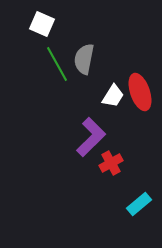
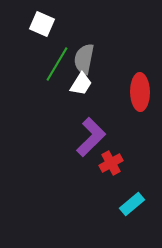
green line: rotated 60 degrees clockwise
red ellipse: rotated 18 degrees clockwise
white trapezoid: moved 32 px left, 12 px up
cyan rectangle: moved 7 px left
